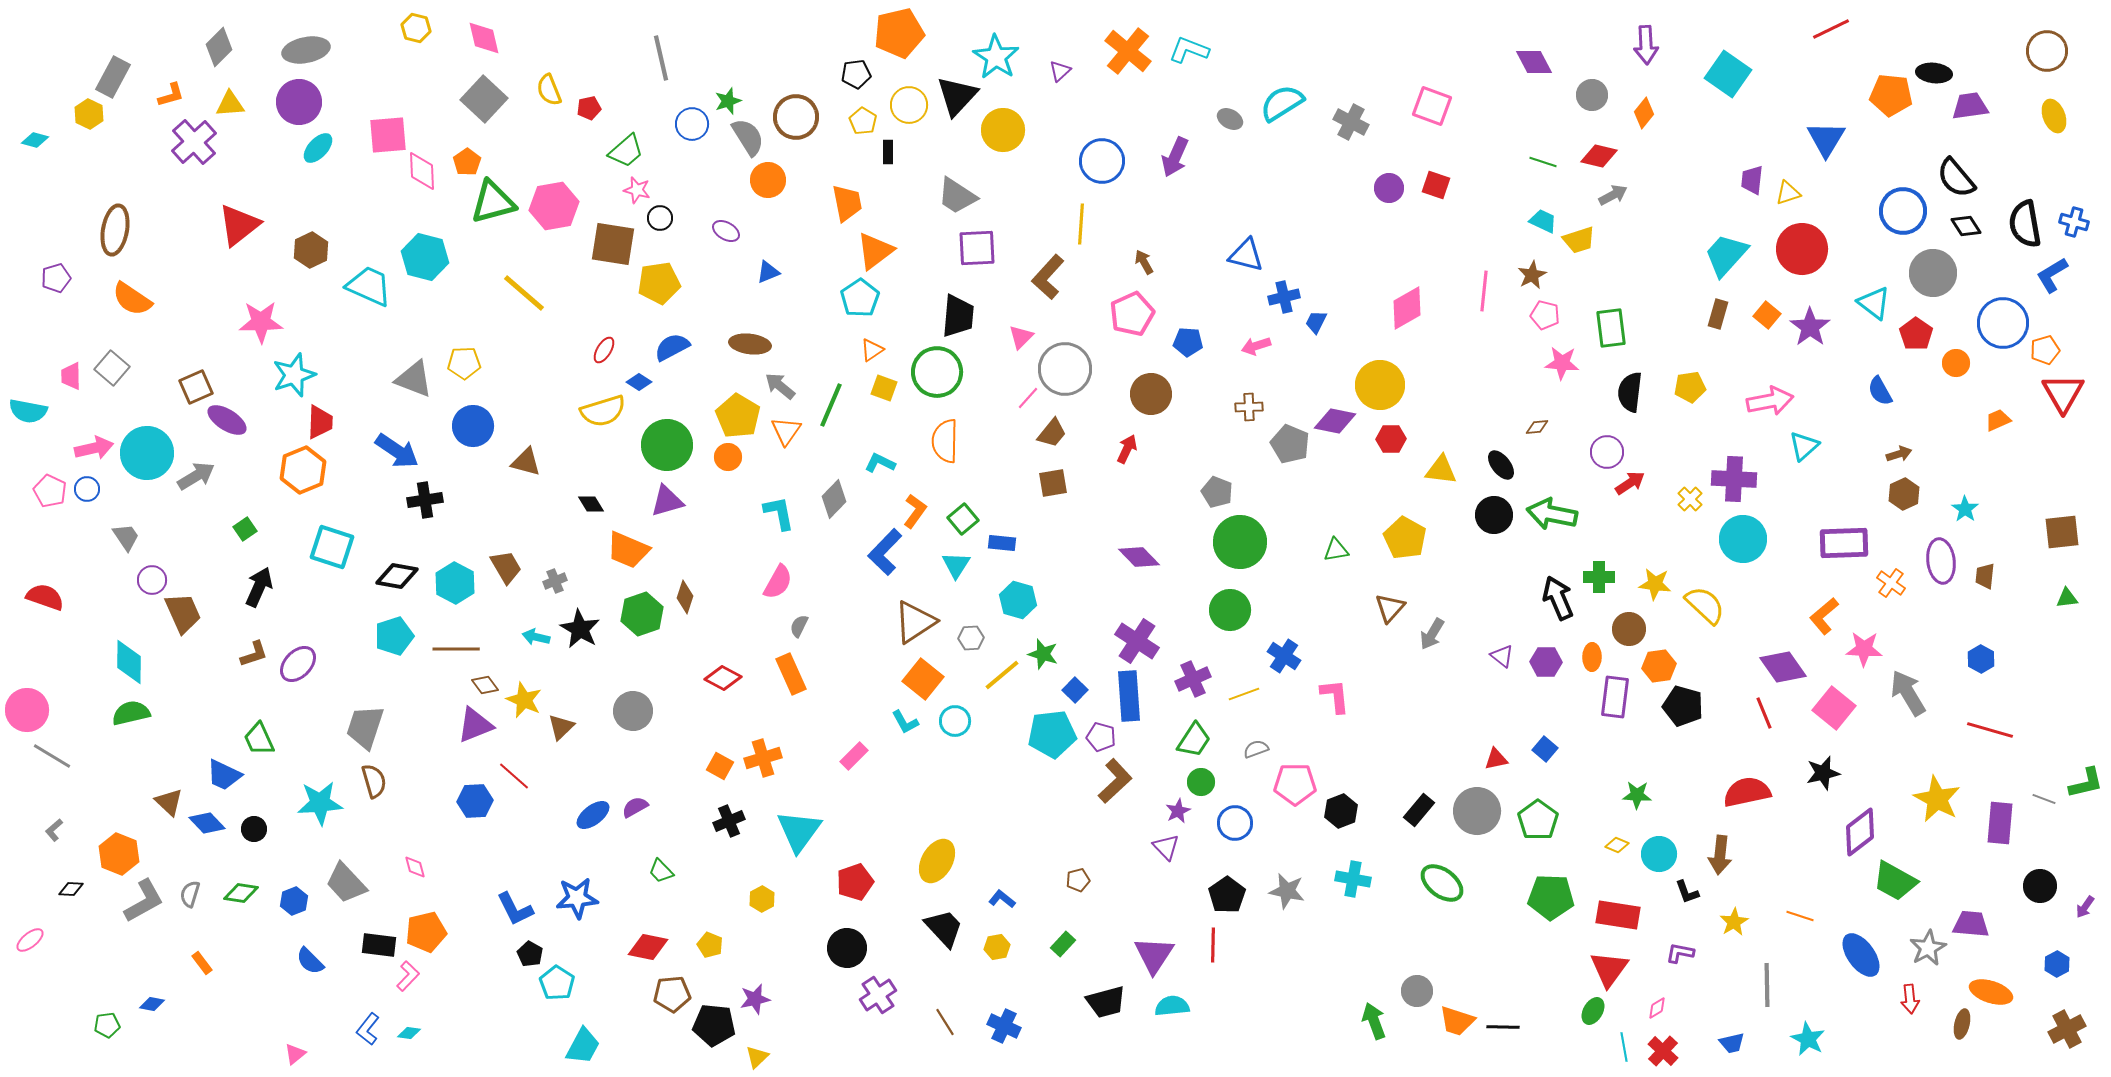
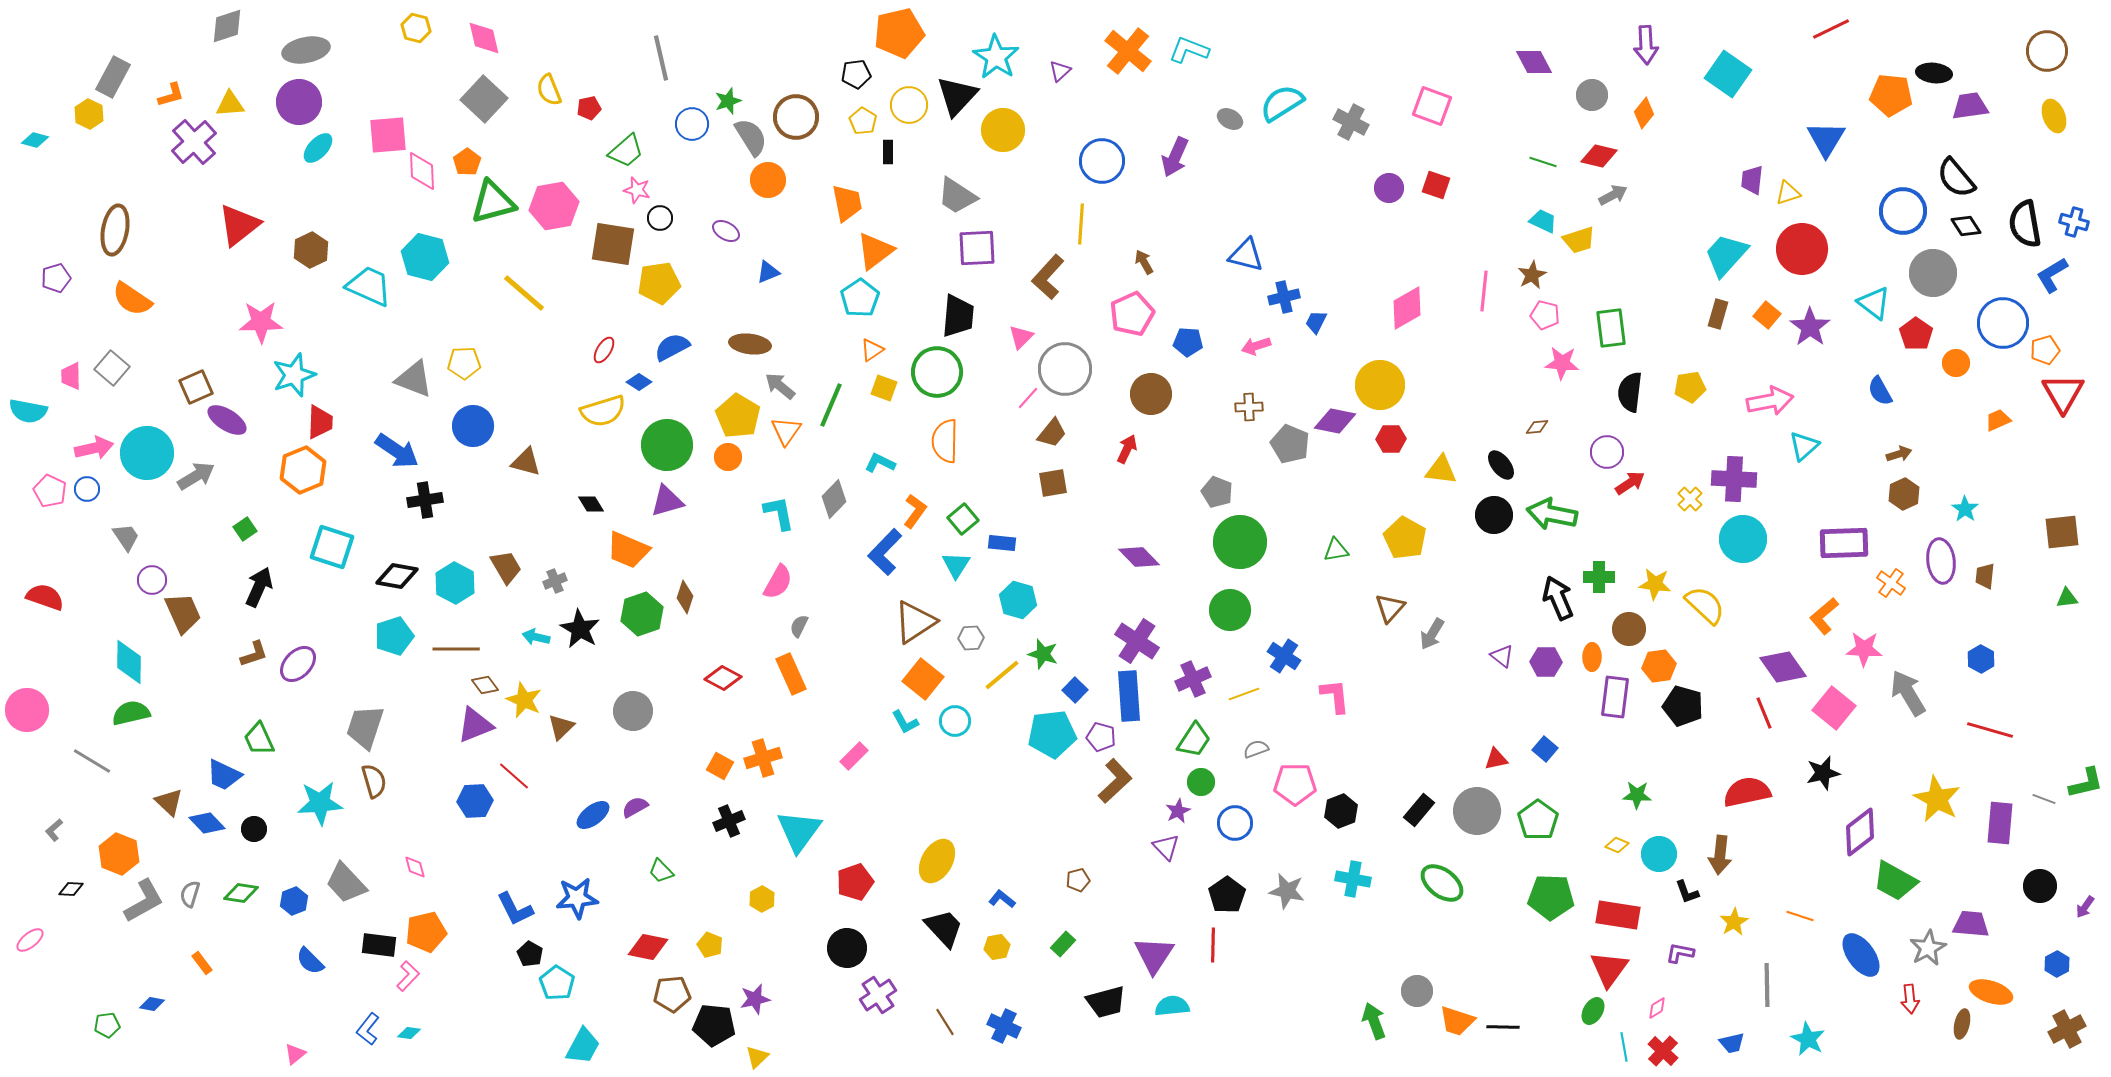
gray diamond at (219, 47): moved 8 px right, 21 px up; rotated 27 degrees clockwise
gray semicircle at (748, 137): moved 3 px right
gray line at (52, 756): moved 40 px right, 5 px down
